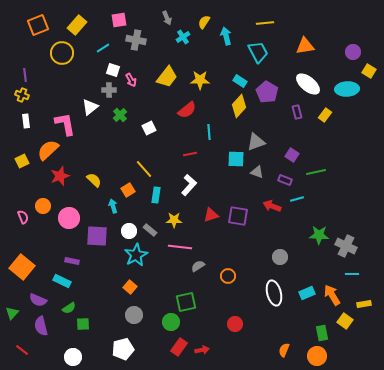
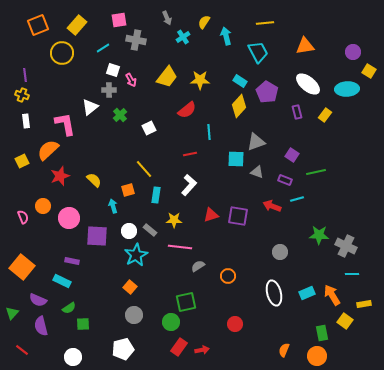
orange square at (128, 190): rotated 16 degrees clockwise
gray circle at (280, 257): moved 5 px up
